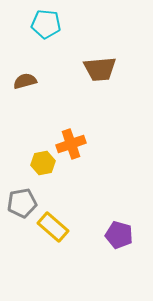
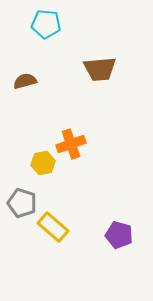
gray pentagon: rotated 28 degrees clockwise
